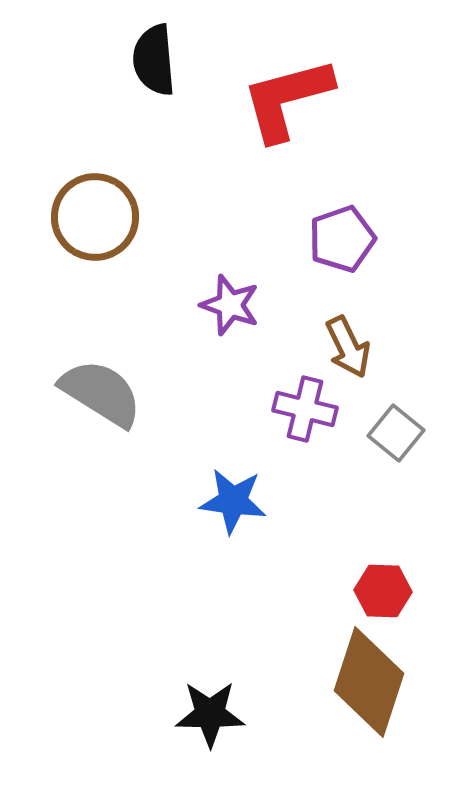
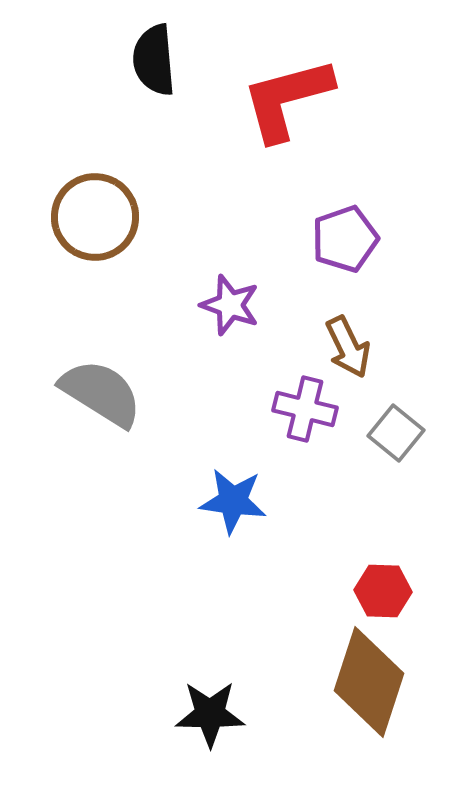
purple pentagon: moved 3 px right
